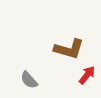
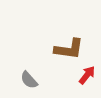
brown L-shape: rotated 8 degrees counterclockwise
